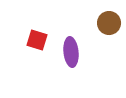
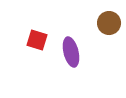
purple ellipse: rotated 8 degrees counterclockwise
